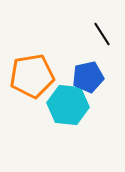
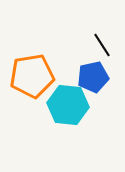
black line: moved 11 px down
blue pentagon: moved 5 px right
